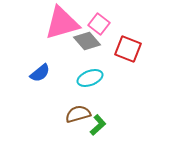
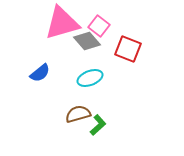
pink square: moved 2 px down
